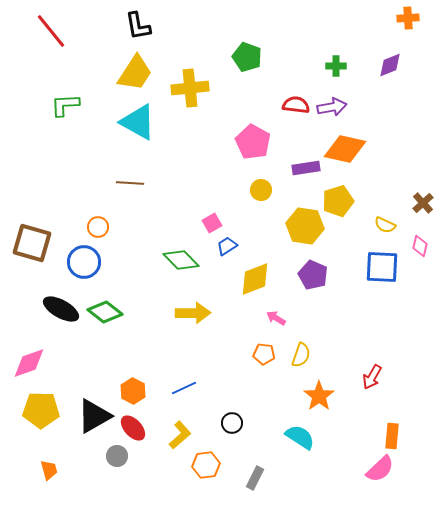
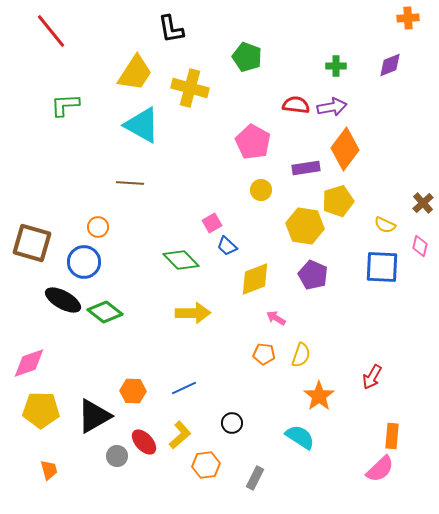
black L-shape at (138, 26): moved 33 px right, 3 px down
yellow cross at (190, 88): rotated 21 degrees clockwise
cyan triangle at (138, 122): moved 4 px right, 3 px down
orange diamond at (345, 149): rotated 66 degrees counterclockwise
blue trapezoid at (227, 246): rotated 105 degrees counterclockwise
black ellipse at (61, 309): moved 2 px right, 9 px up
orange hexagon at (133, 391): rotated 25 degrees counterclockwise
red ellipse at (133, 428): moved 11 px right, 14 px down
